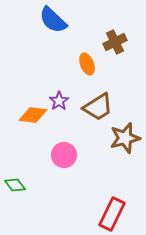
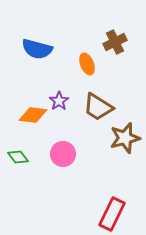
blue semicircle: moved 16 px left, 29 px down; rotated 28 degrees counterclockwise
brown trapezoid: rotated 64 degrees clockwise
pink circle: moved 1 px left, 1 px up
green diamond: moved 3 px right, 28 px up
